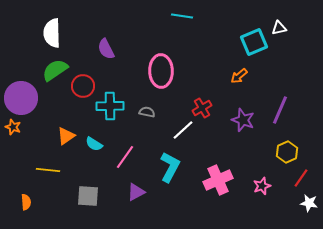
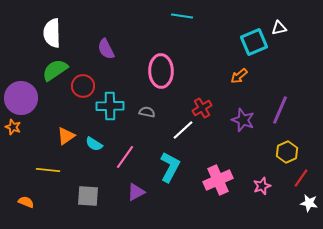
orange semicircle: rotated 63 degrees counterclockwise
